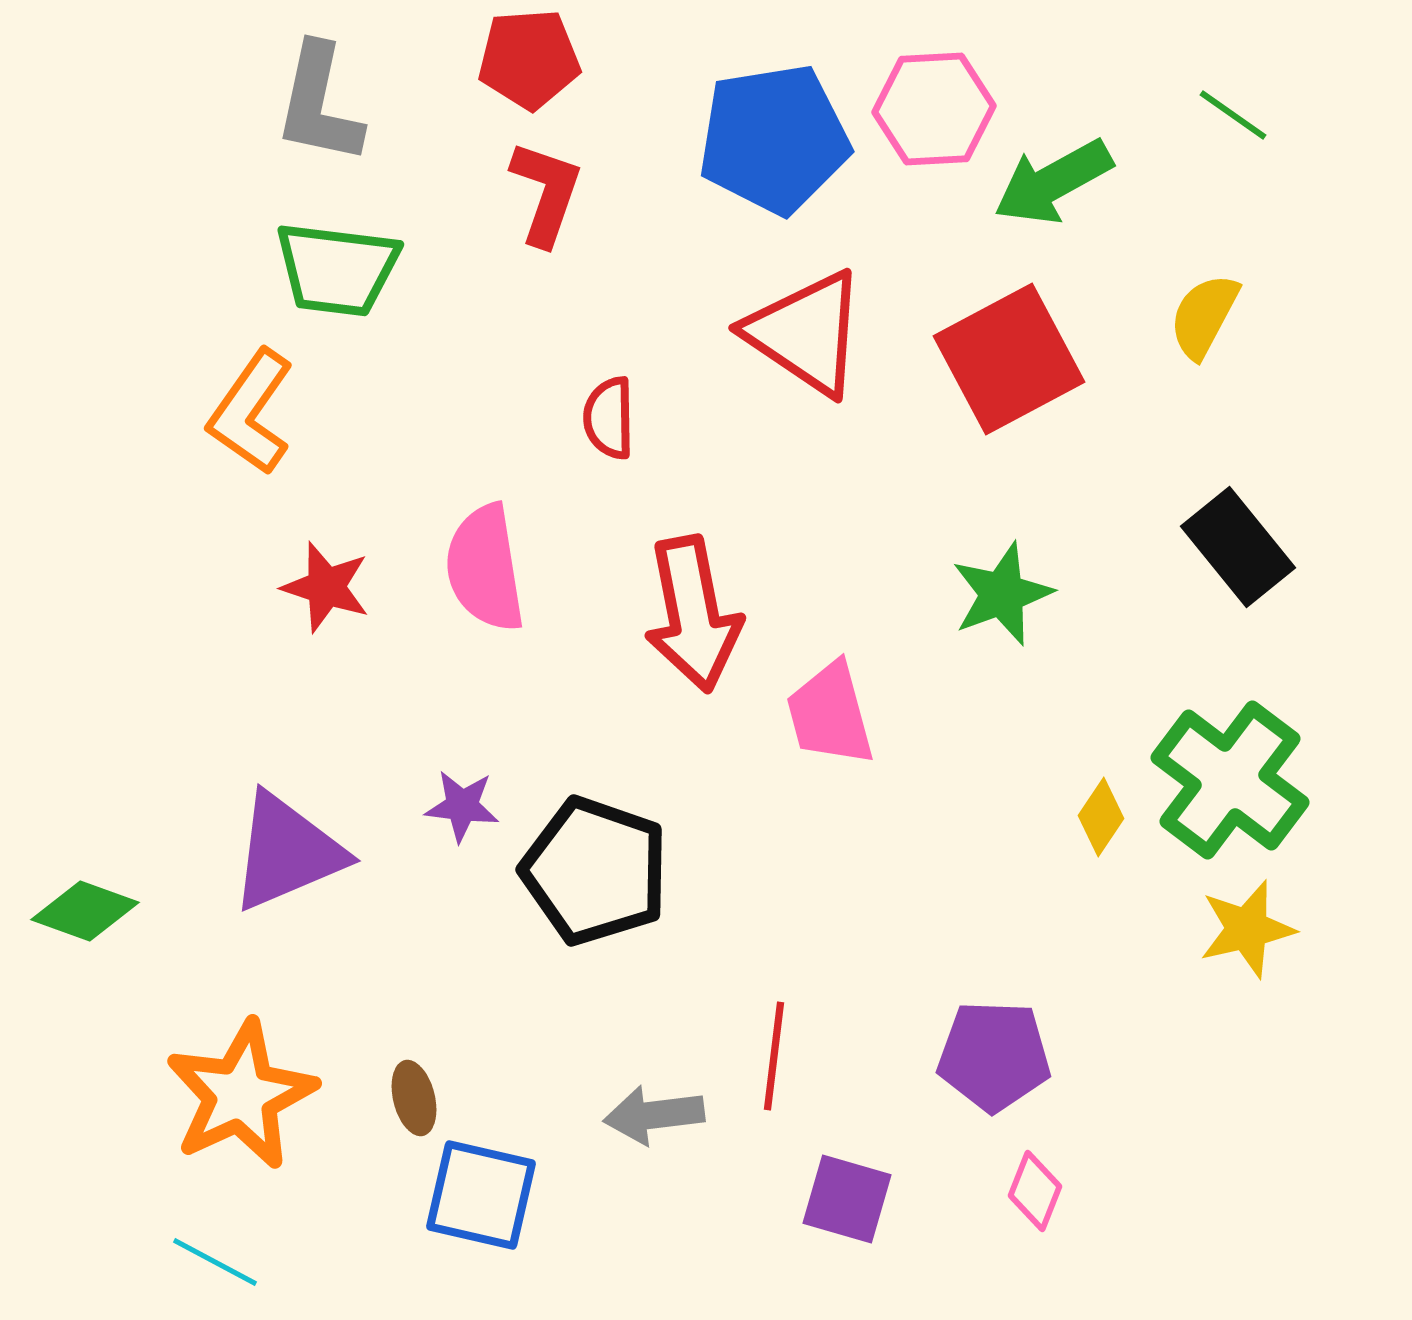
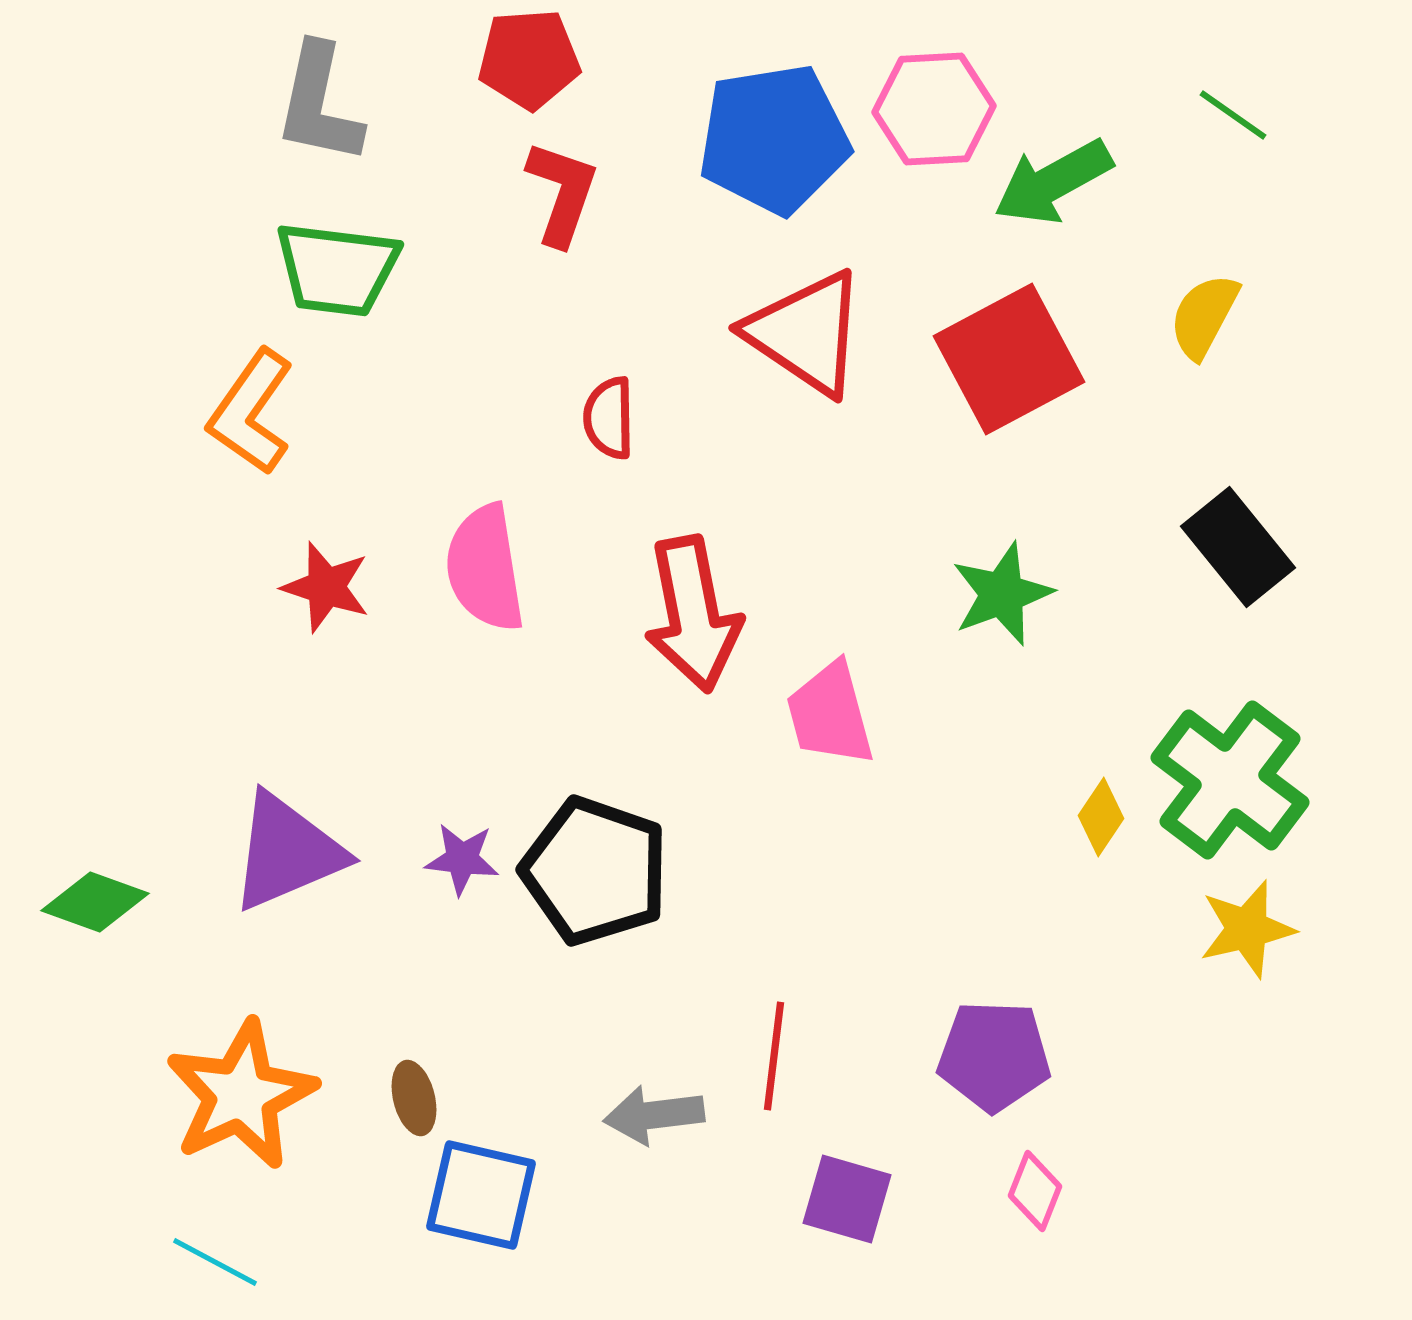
red L-shape: moved 16 px right
purple star: moved 53 px down
green diamond: moved 10 px right, 9 px up
